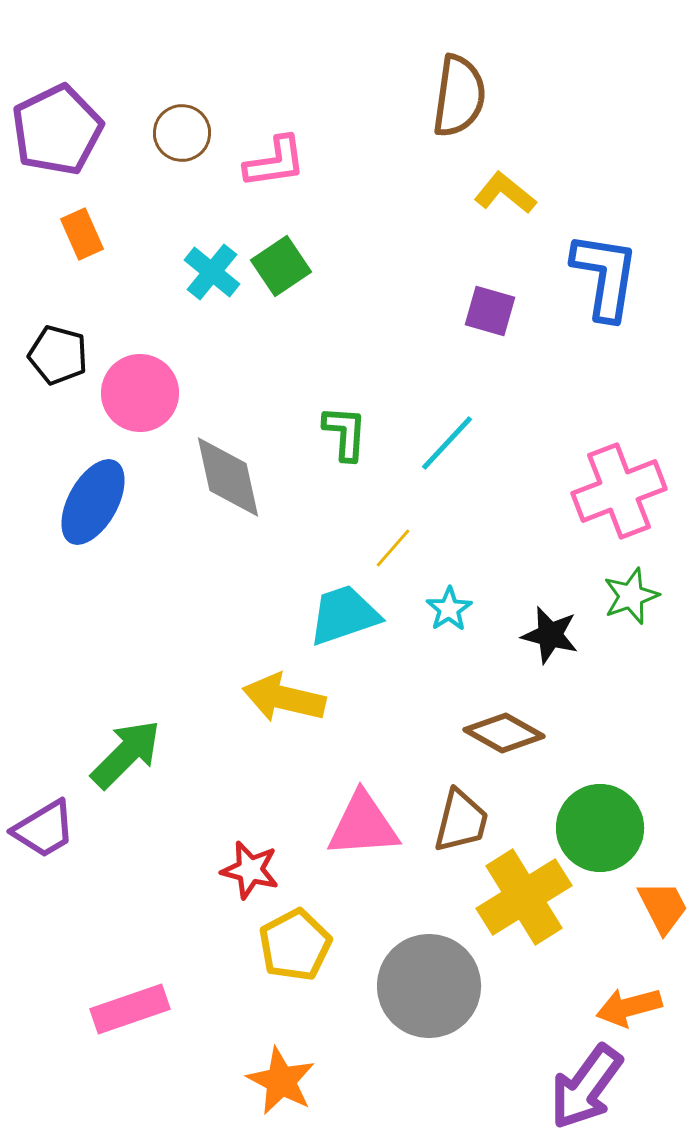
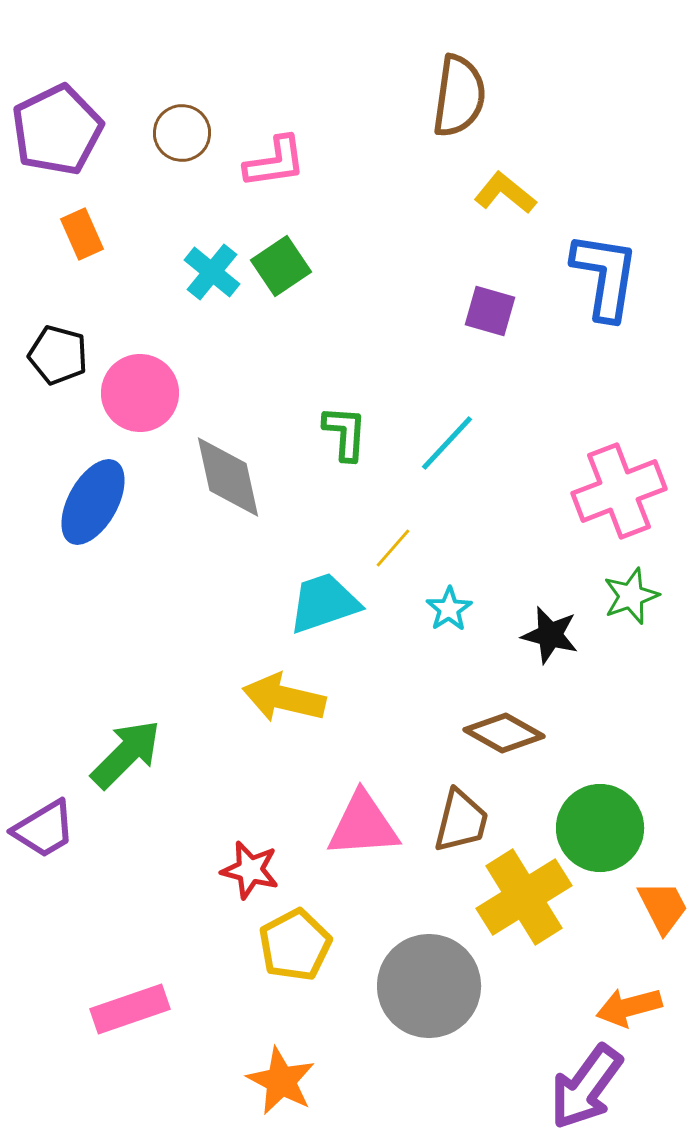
cyan trapezoid: moved 20 px left, 12 px up
